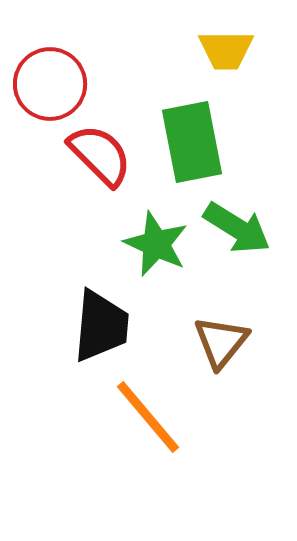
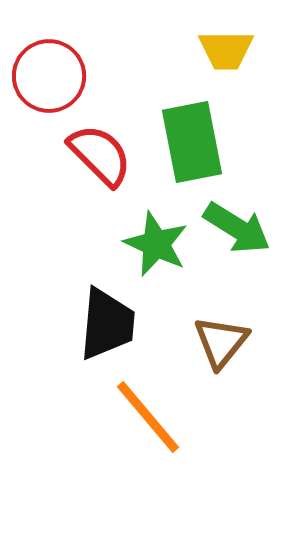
red circle: moved 1 px left, 8 px up
black trapezoid: moved 6 px right, 2 px up
